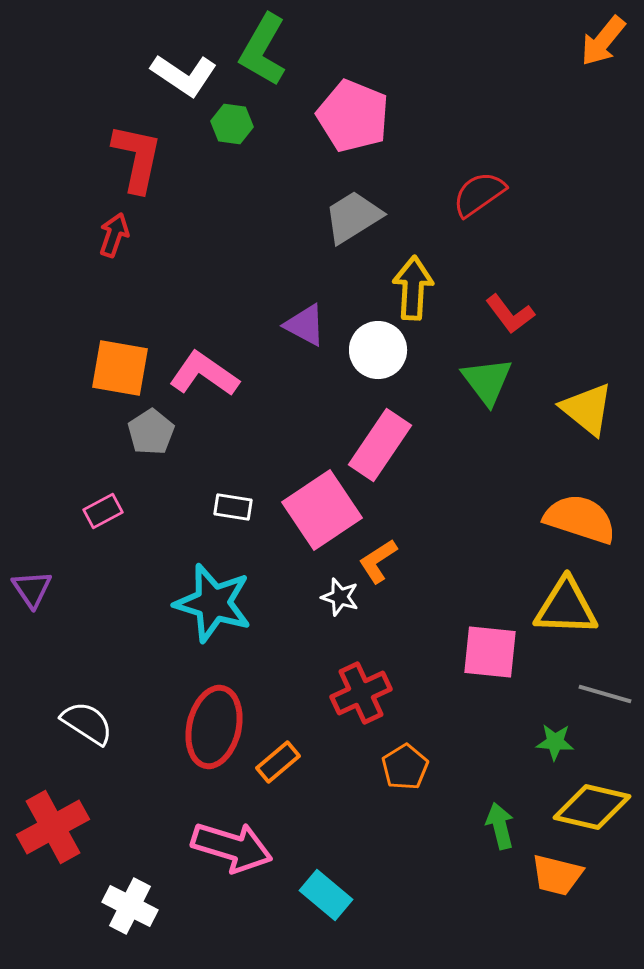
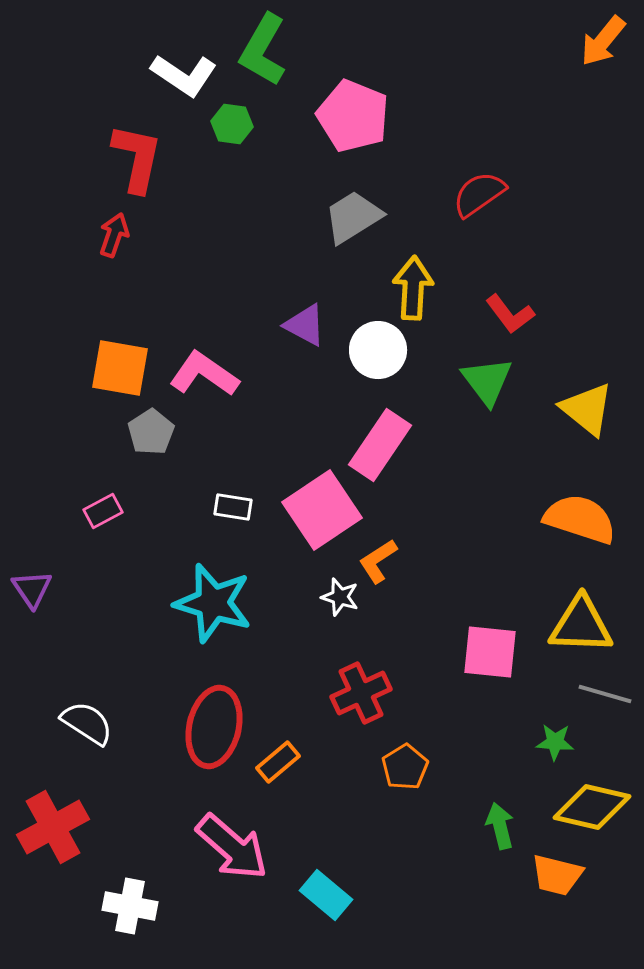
yellow triangle at (566, 607): moved 15 px right, 18 px down
pink arrow at (232, 847): rotated 24 degrees clockwise
white cross at (130, 906): rotated 16 degrees counterclockwise
